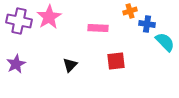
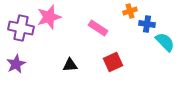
pink star: rotated 15 degrees clockwise
purple cross: moved 2 px right, 7 px down
pink rectangle: rotated 30 degrees clockwise
red square: moved 3 px left, 1 px down; rotated 18 degrees counterclockwise
black triangle: rotated 42 degrees clockwise
